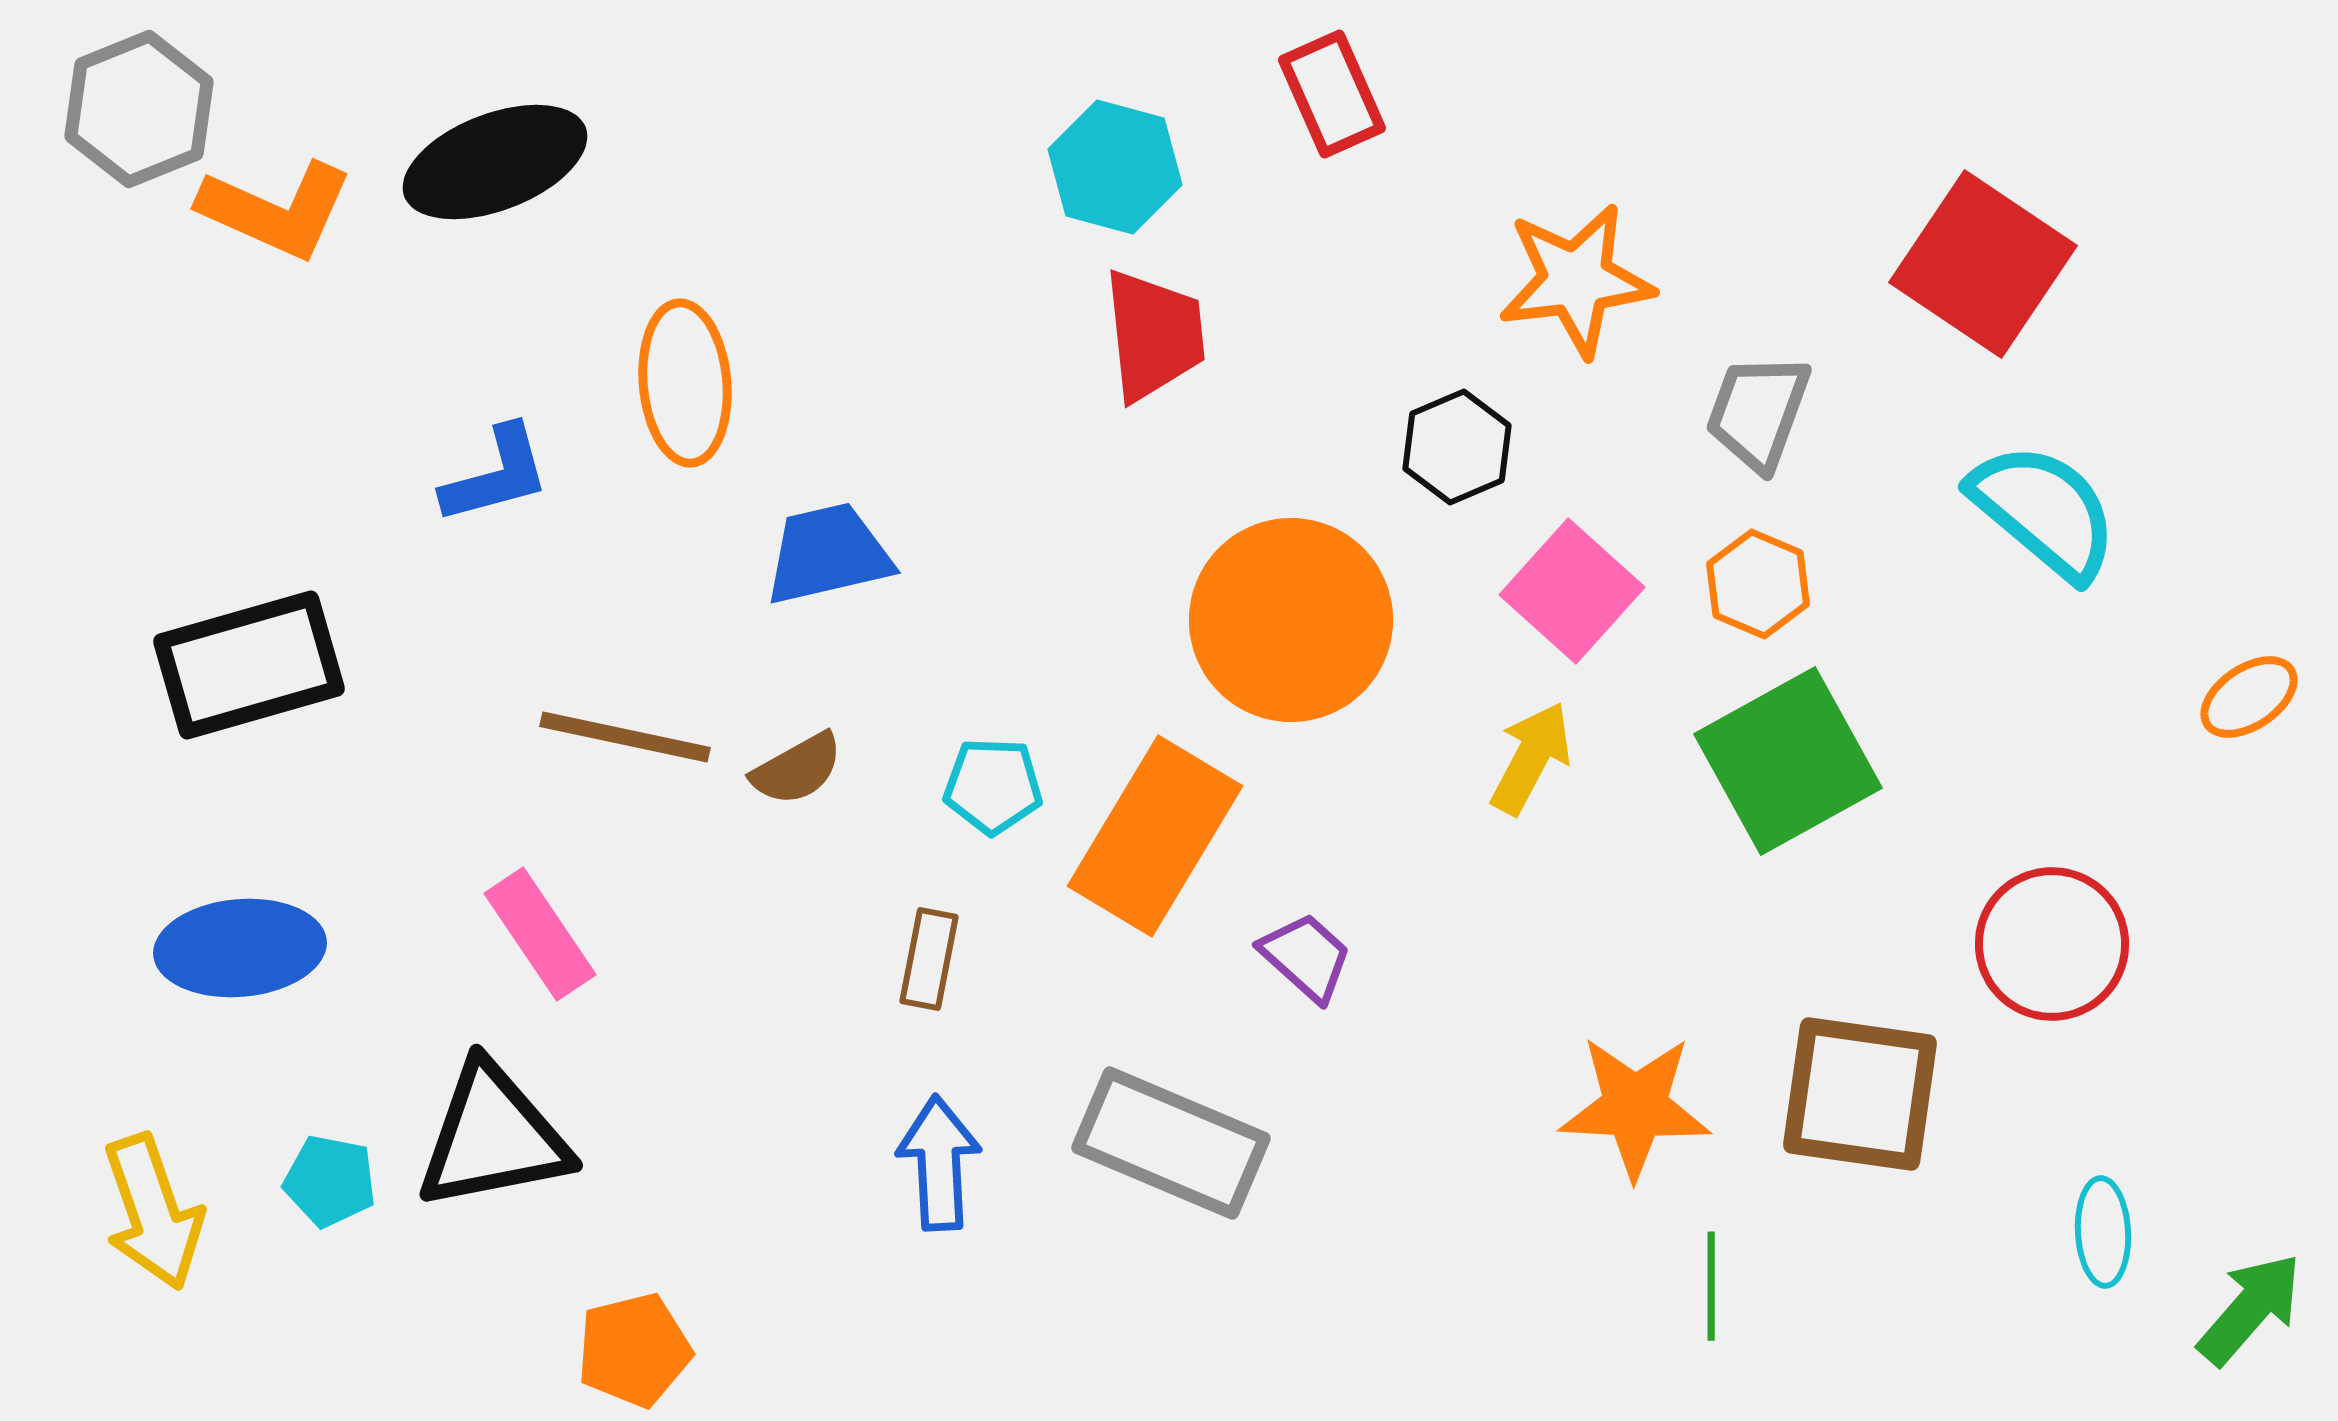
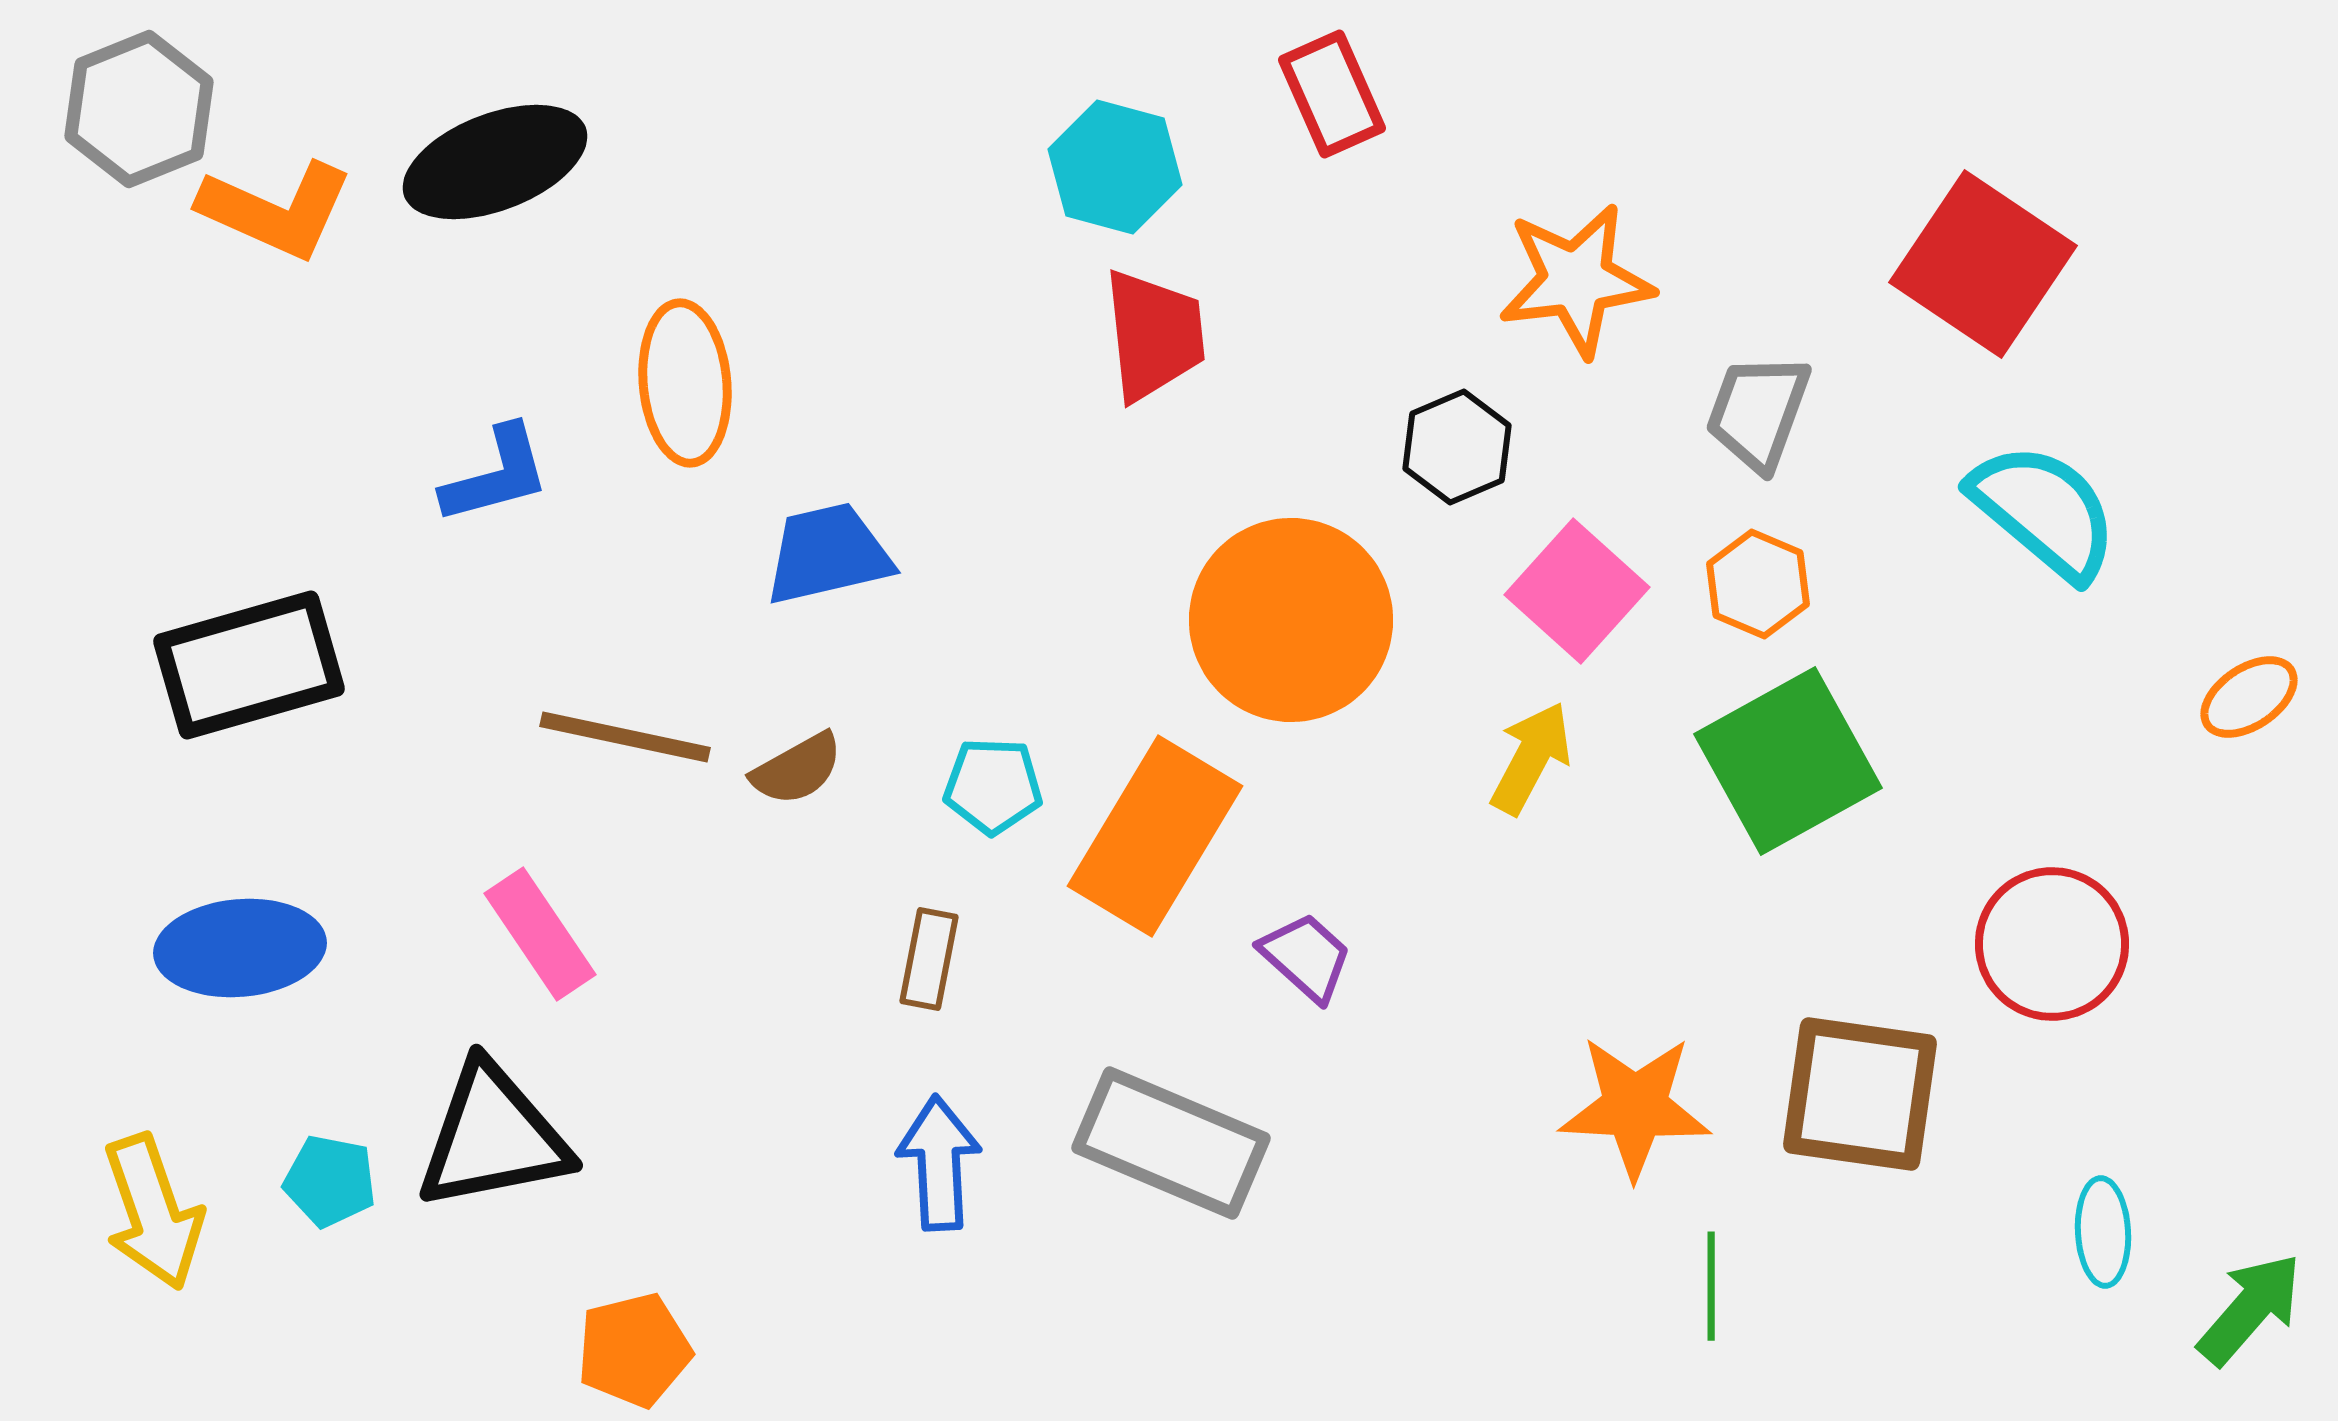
pink square at (1572, 591): moved 5 px right
